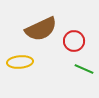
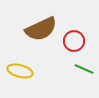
yellow ellipse: moved 9 px down; rotated 20 degrees clockwise
